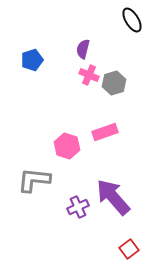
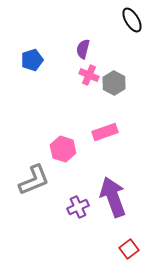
gray hexagon: rotated 15 degrees counterclockwise
pink hexagon: moved 4 px left, 3 px down
gray L-shape: rotated 152 degrees clockwise
purple arrow: rotated 21 degrees clockwise
